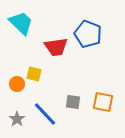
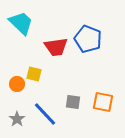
blue pentagon: moved 5 px down
